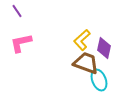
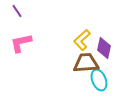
brown trapezoid: rotated 24 degrees counterclockwise
